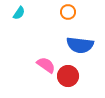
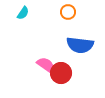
cyan semicircle: moved 4 px right
red circle: moved 7 px left, 3 px up
